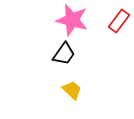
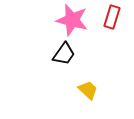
red rectangle: moved 7 px left, 4 px up; rotated 20 degrees counterclockwise
yellow trapezoid: moved 16 px right
